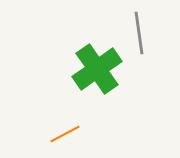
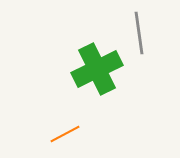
green cross: rotated 9 degrees clockwise
